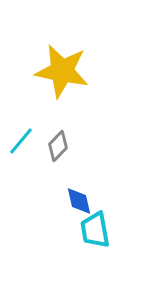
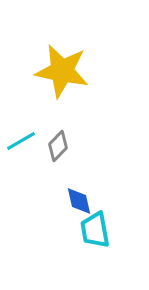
cyan line: rotated 20 degrees clockwise
